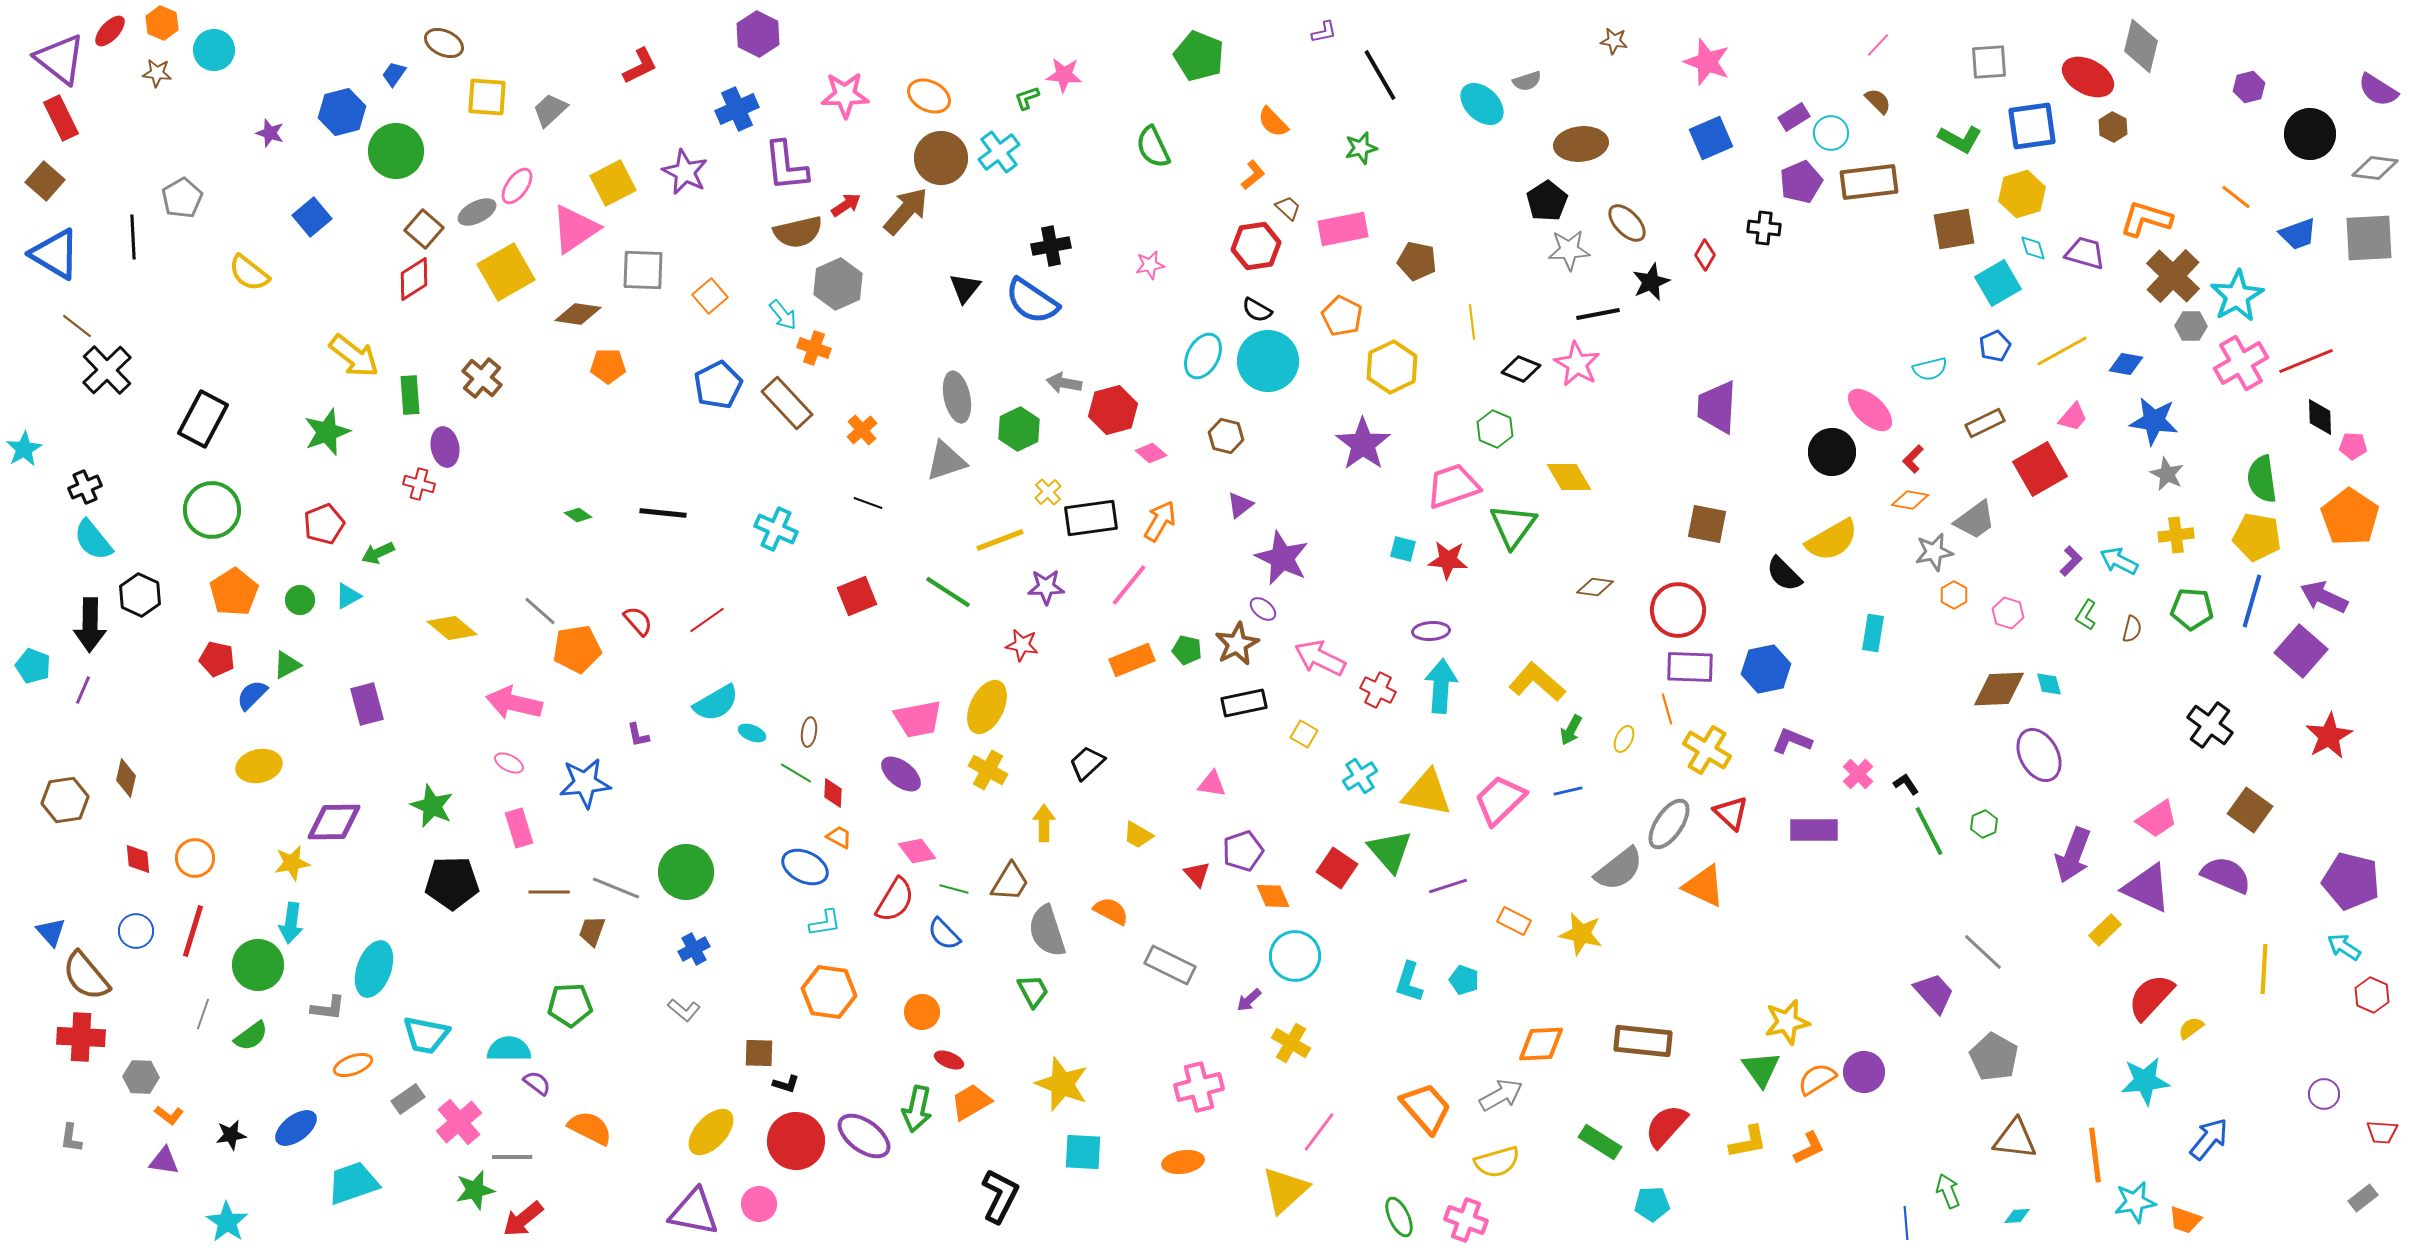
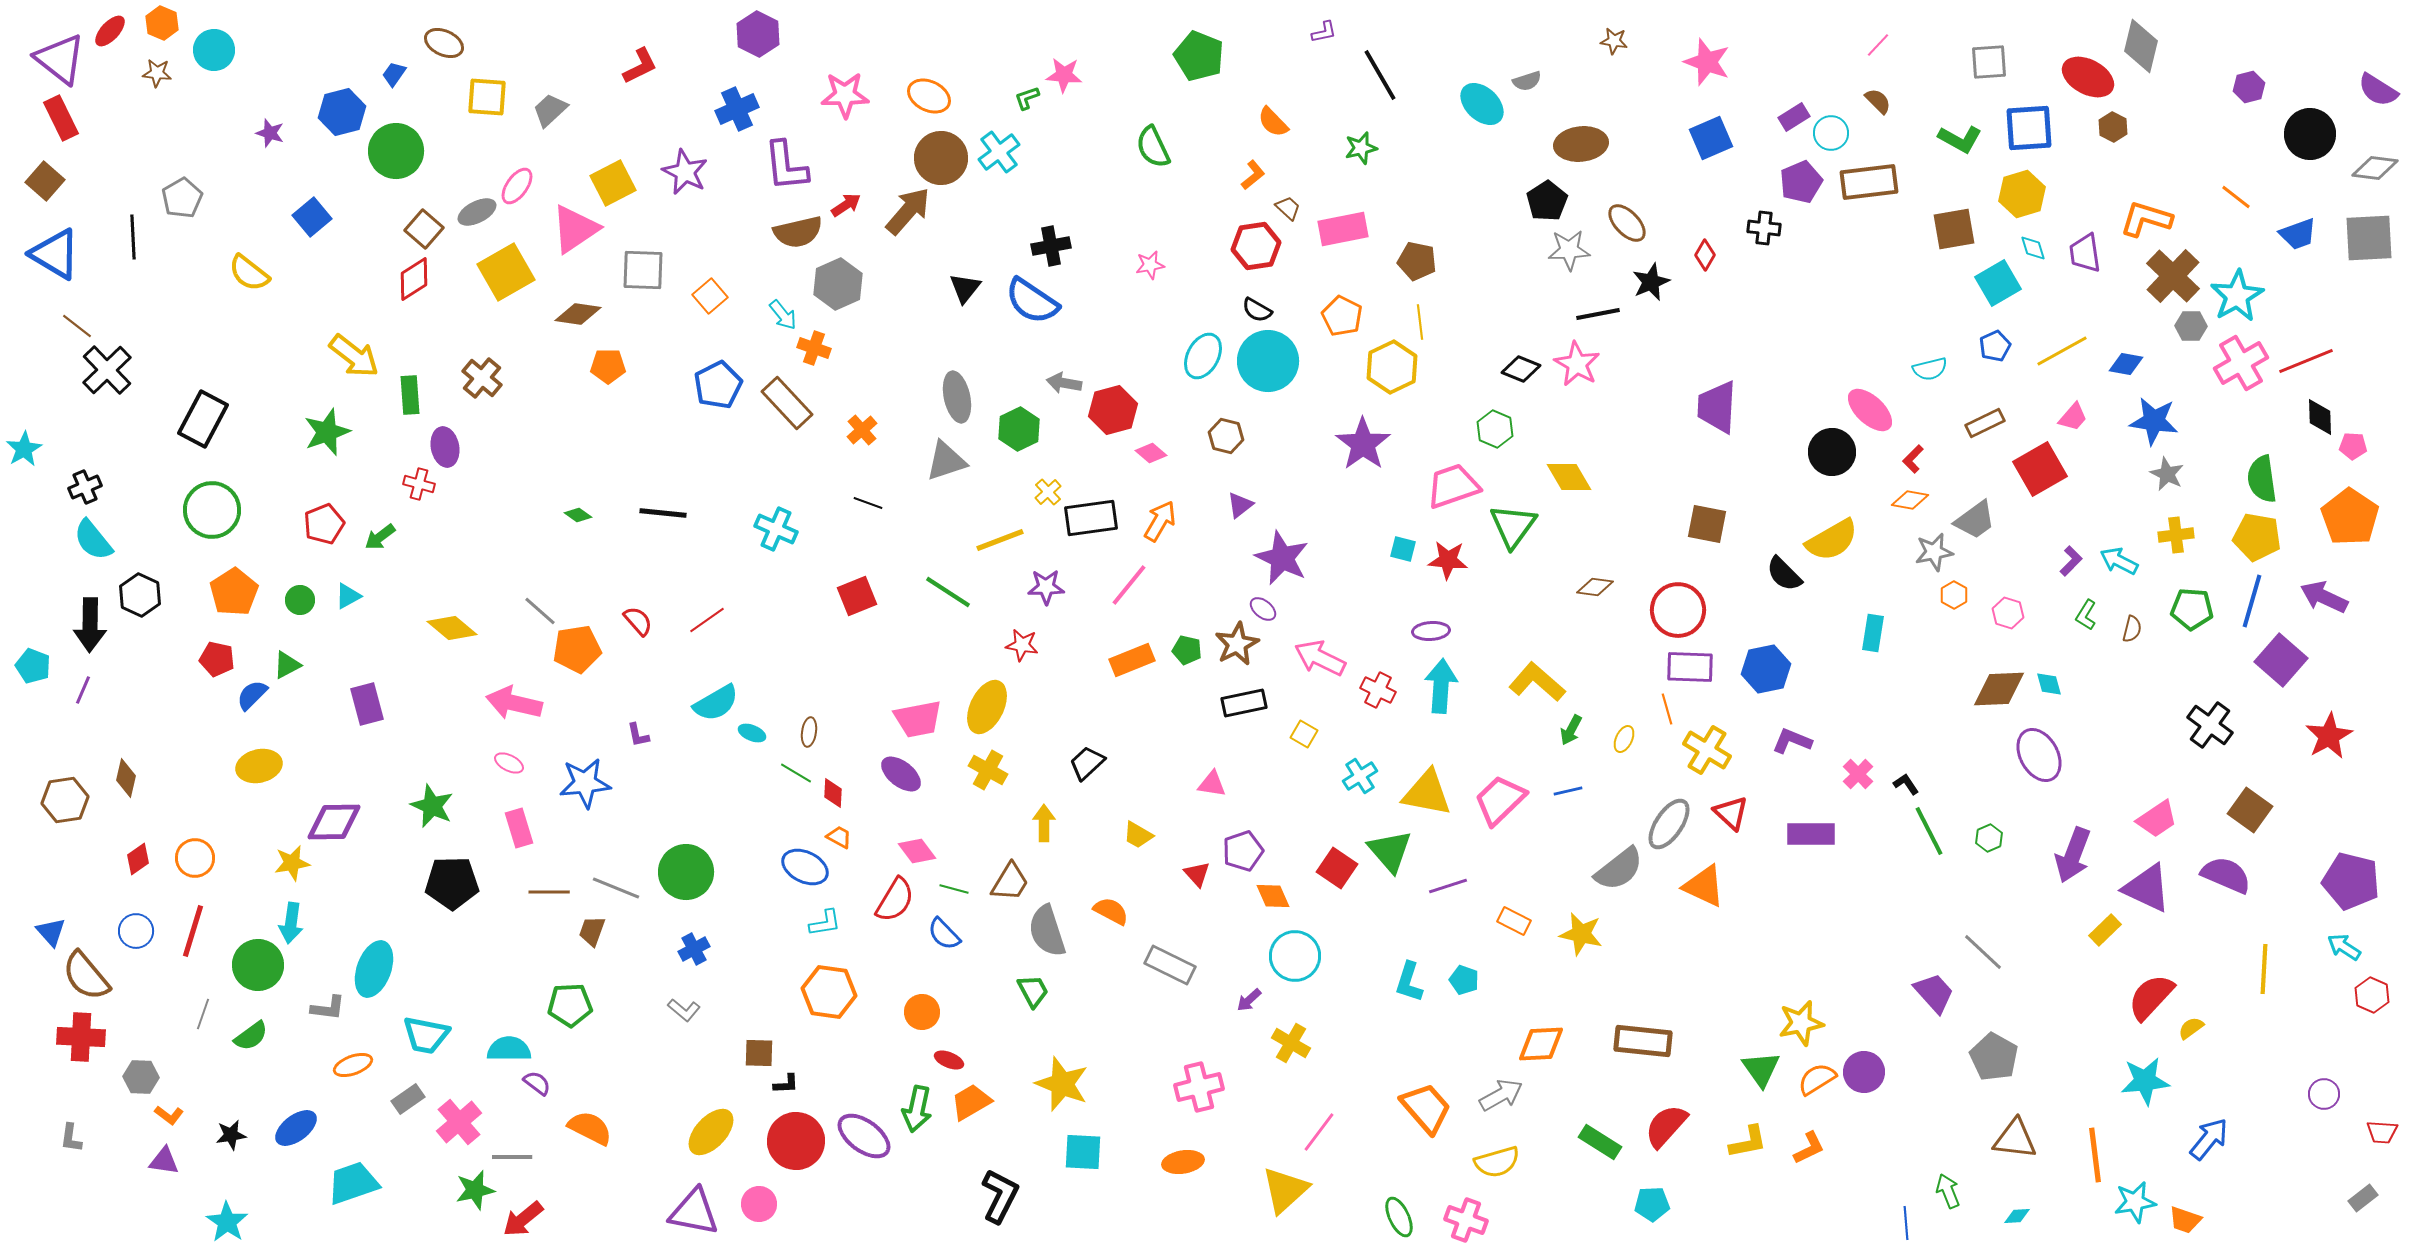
blue square at (2032, 126): moved 3 px left, 2 px down; rotated 4 degrees clockwise
brown arrow at (906, 211): moved 2 px right
purple trapezoid at (2085, 253): rotated 114 degrees counterclockwise
yellow line at (1472, 322): moved 52 px left
green arrow at (378, 553): moved 2 px right, 16 px up; rotated 12 degrees counterclockwise
purple square at (2301, 651): moved 20 px left, 9 px down
green hexagon at (1984, 824): moved 5 px right, 14 px down
purple rectangle at (1814, 830): moved 3 px left, 4 px down
red diamond at (138, 859): rotated 60 degrees clockwise
yellow star at (1787, 1022): moved 14 px right, 1 px down
black L-shape at (786, 1084): rotated 20 degrees counterclockwise
